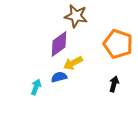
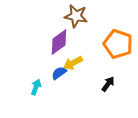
purple diamond: moved 2 px up
blue semicircle: moved 4 px up; rotated 21 degrees counterclockwise
black arrow: moved 6 px left; rotated 21 degrees clockwise
